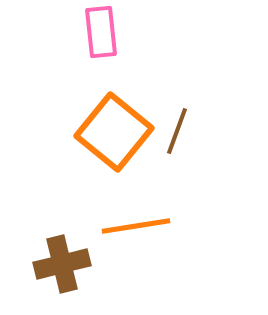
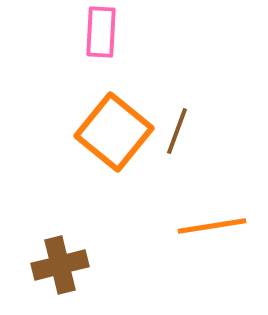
pink rectangle: rotated 9 degrees clockwise
orange line: moved 76 px right
brown cross: moved 2 px left, 1 px down
